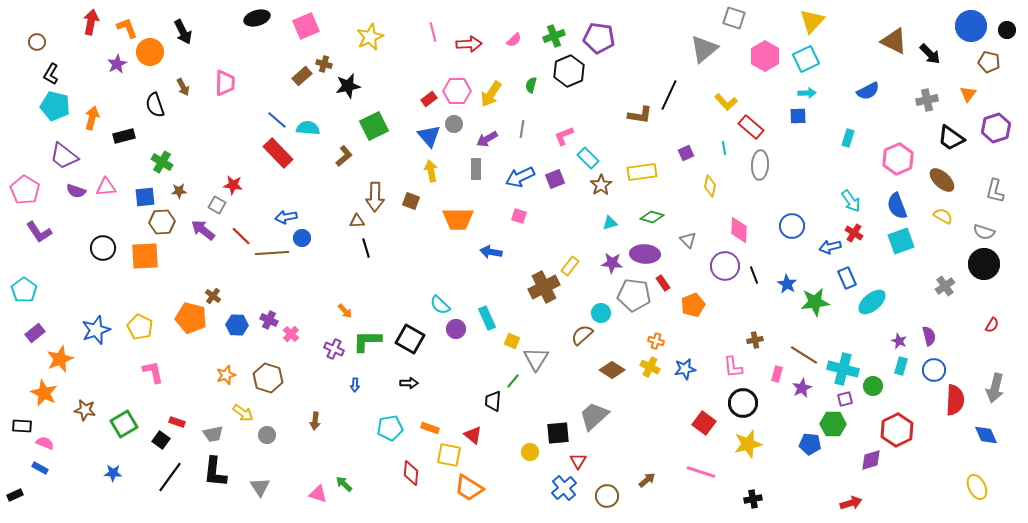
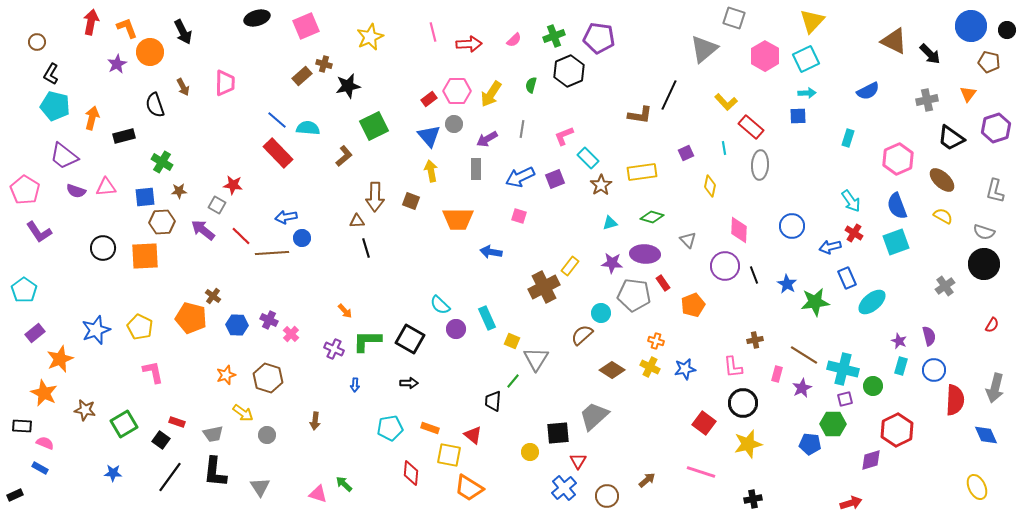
cyan square at (901, 241): moved 5 px left, 1 px down
